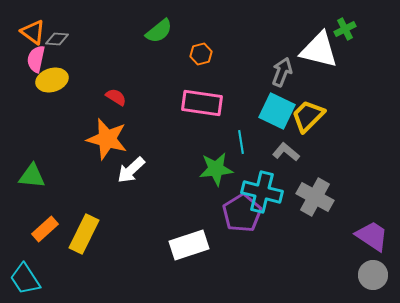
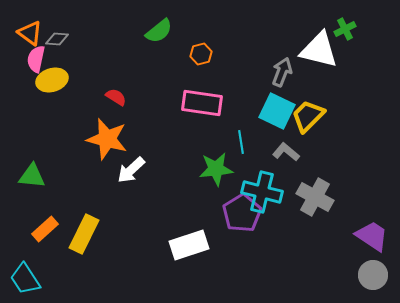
orange triangle: moved 3 px left, 1 px down
